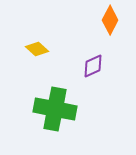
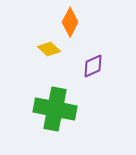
orange diamond: moved 40 px left, 2 px down
yellow diamond: moved 12 px right
